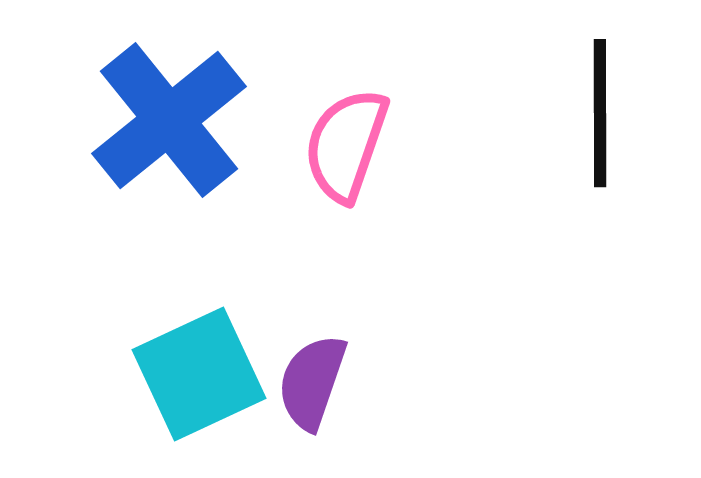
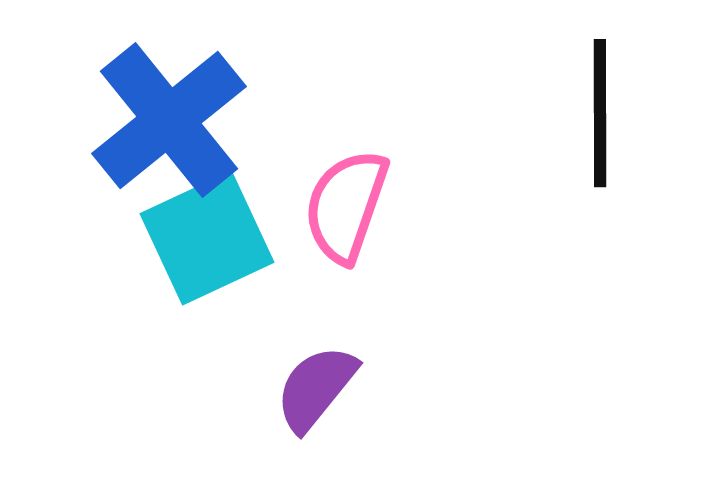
pink semicircle: moved 61 px down
cyan square: moved 8 px right, 136 px up
purple semicircle: moved 4 px right, 6 px down; rotated 20 degrees clockwise
